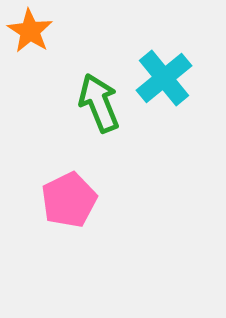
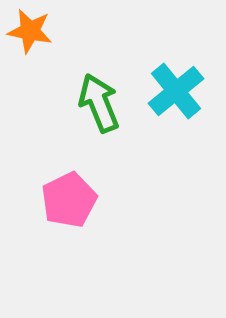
orange star: rotated 21 degrees counterclockwise
cyan cross: moved 12 px right, 13 px down
